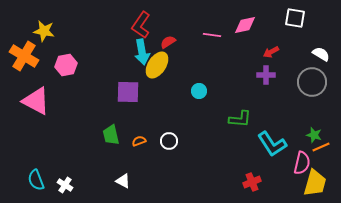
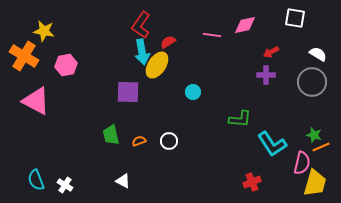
white semicircle: moved 3 px left
cyan circle: moved 6 px left, 1 px down
